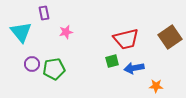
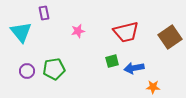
pink star: moved 12 px right, 1 px up
red trapezoid: moved 7 px up
purple circle: moved 5 px left, 7 px down
orange star: moved 3 px left, 1 px down
